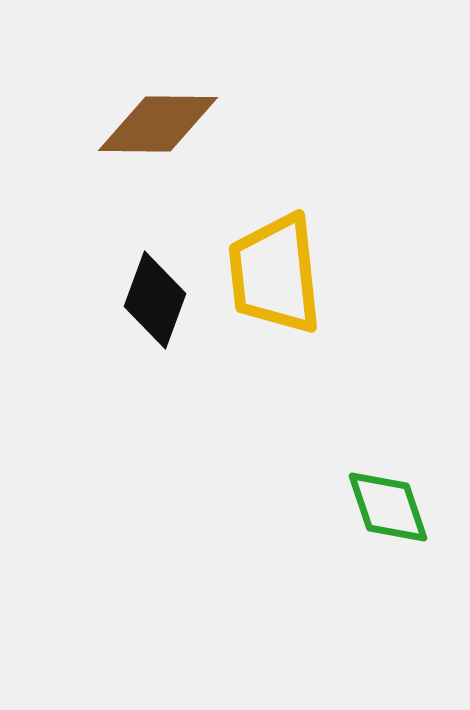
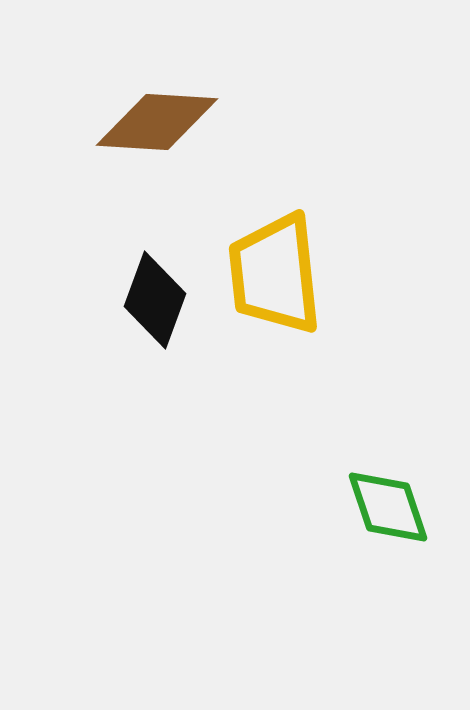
brown diamond: moved 1 px left, 2 px up; rotated 3 degrees clockwise
